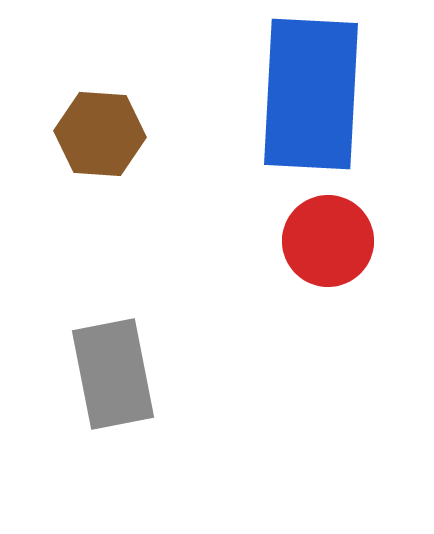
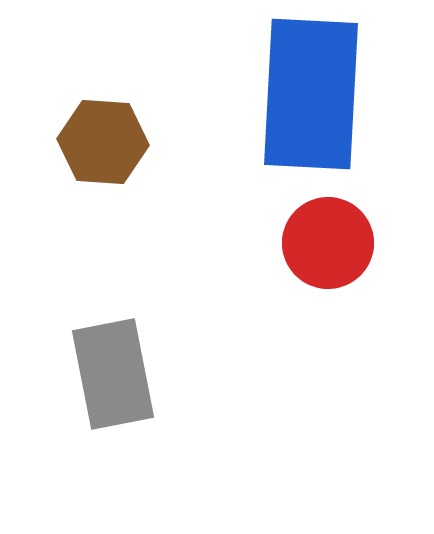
brown hexagon: moved 3 px right, 8 px down
red circle: moved 2 px down
